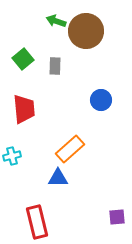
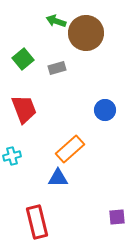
brown circle: moved 2 px down
gray rectangle: moved 2 px right, 2 px down; rotated 72 degrees clockwise
blue circle: moved 4 px right, 10 px down
red trapezoid: rotated 16 degrees counterclockwise
